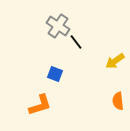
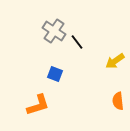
gray cross: moved 4 px left, 5 px down
black line: moved 1 px right
orange L-shape: moved 2 px left
